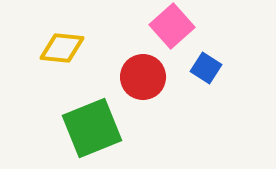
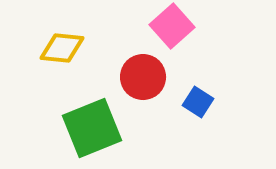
blue square: moved 8 px left, 34 px down
